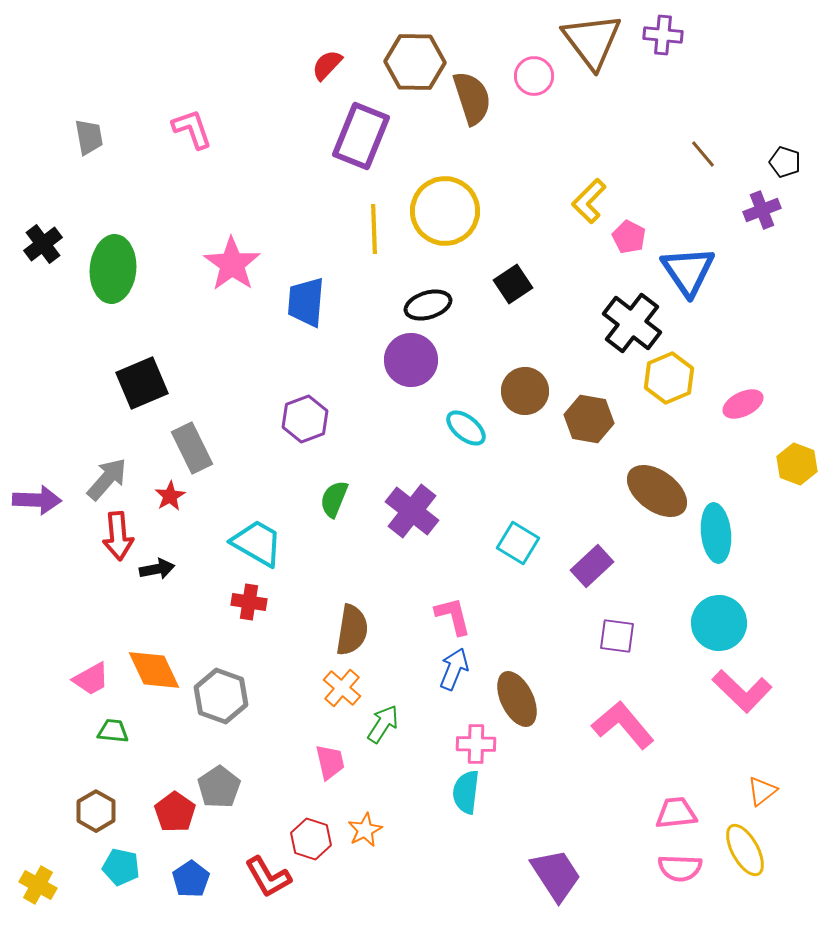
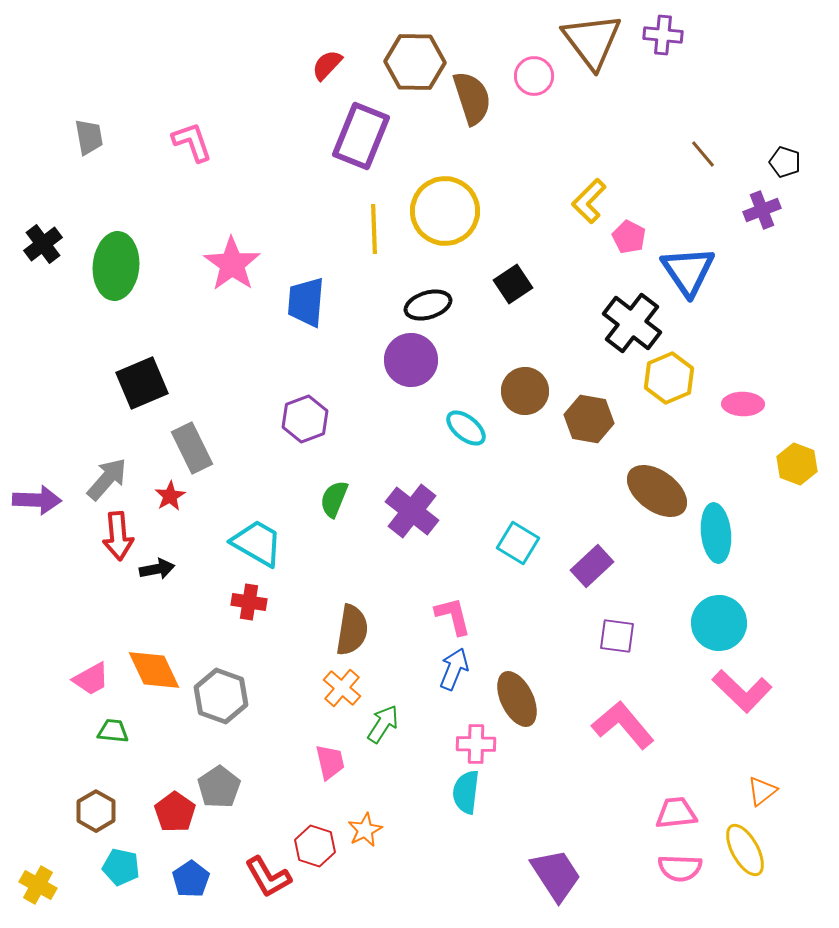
pink L-shape at (192, 129): moved 13 px down
green ellipse at (113, 269): moved 3 px right, 3 px up
pink ellipse at (743, 404): rotated 27 degrees clockwise
red hexagon at (311, 839): moved 4 px right, 7 px down
